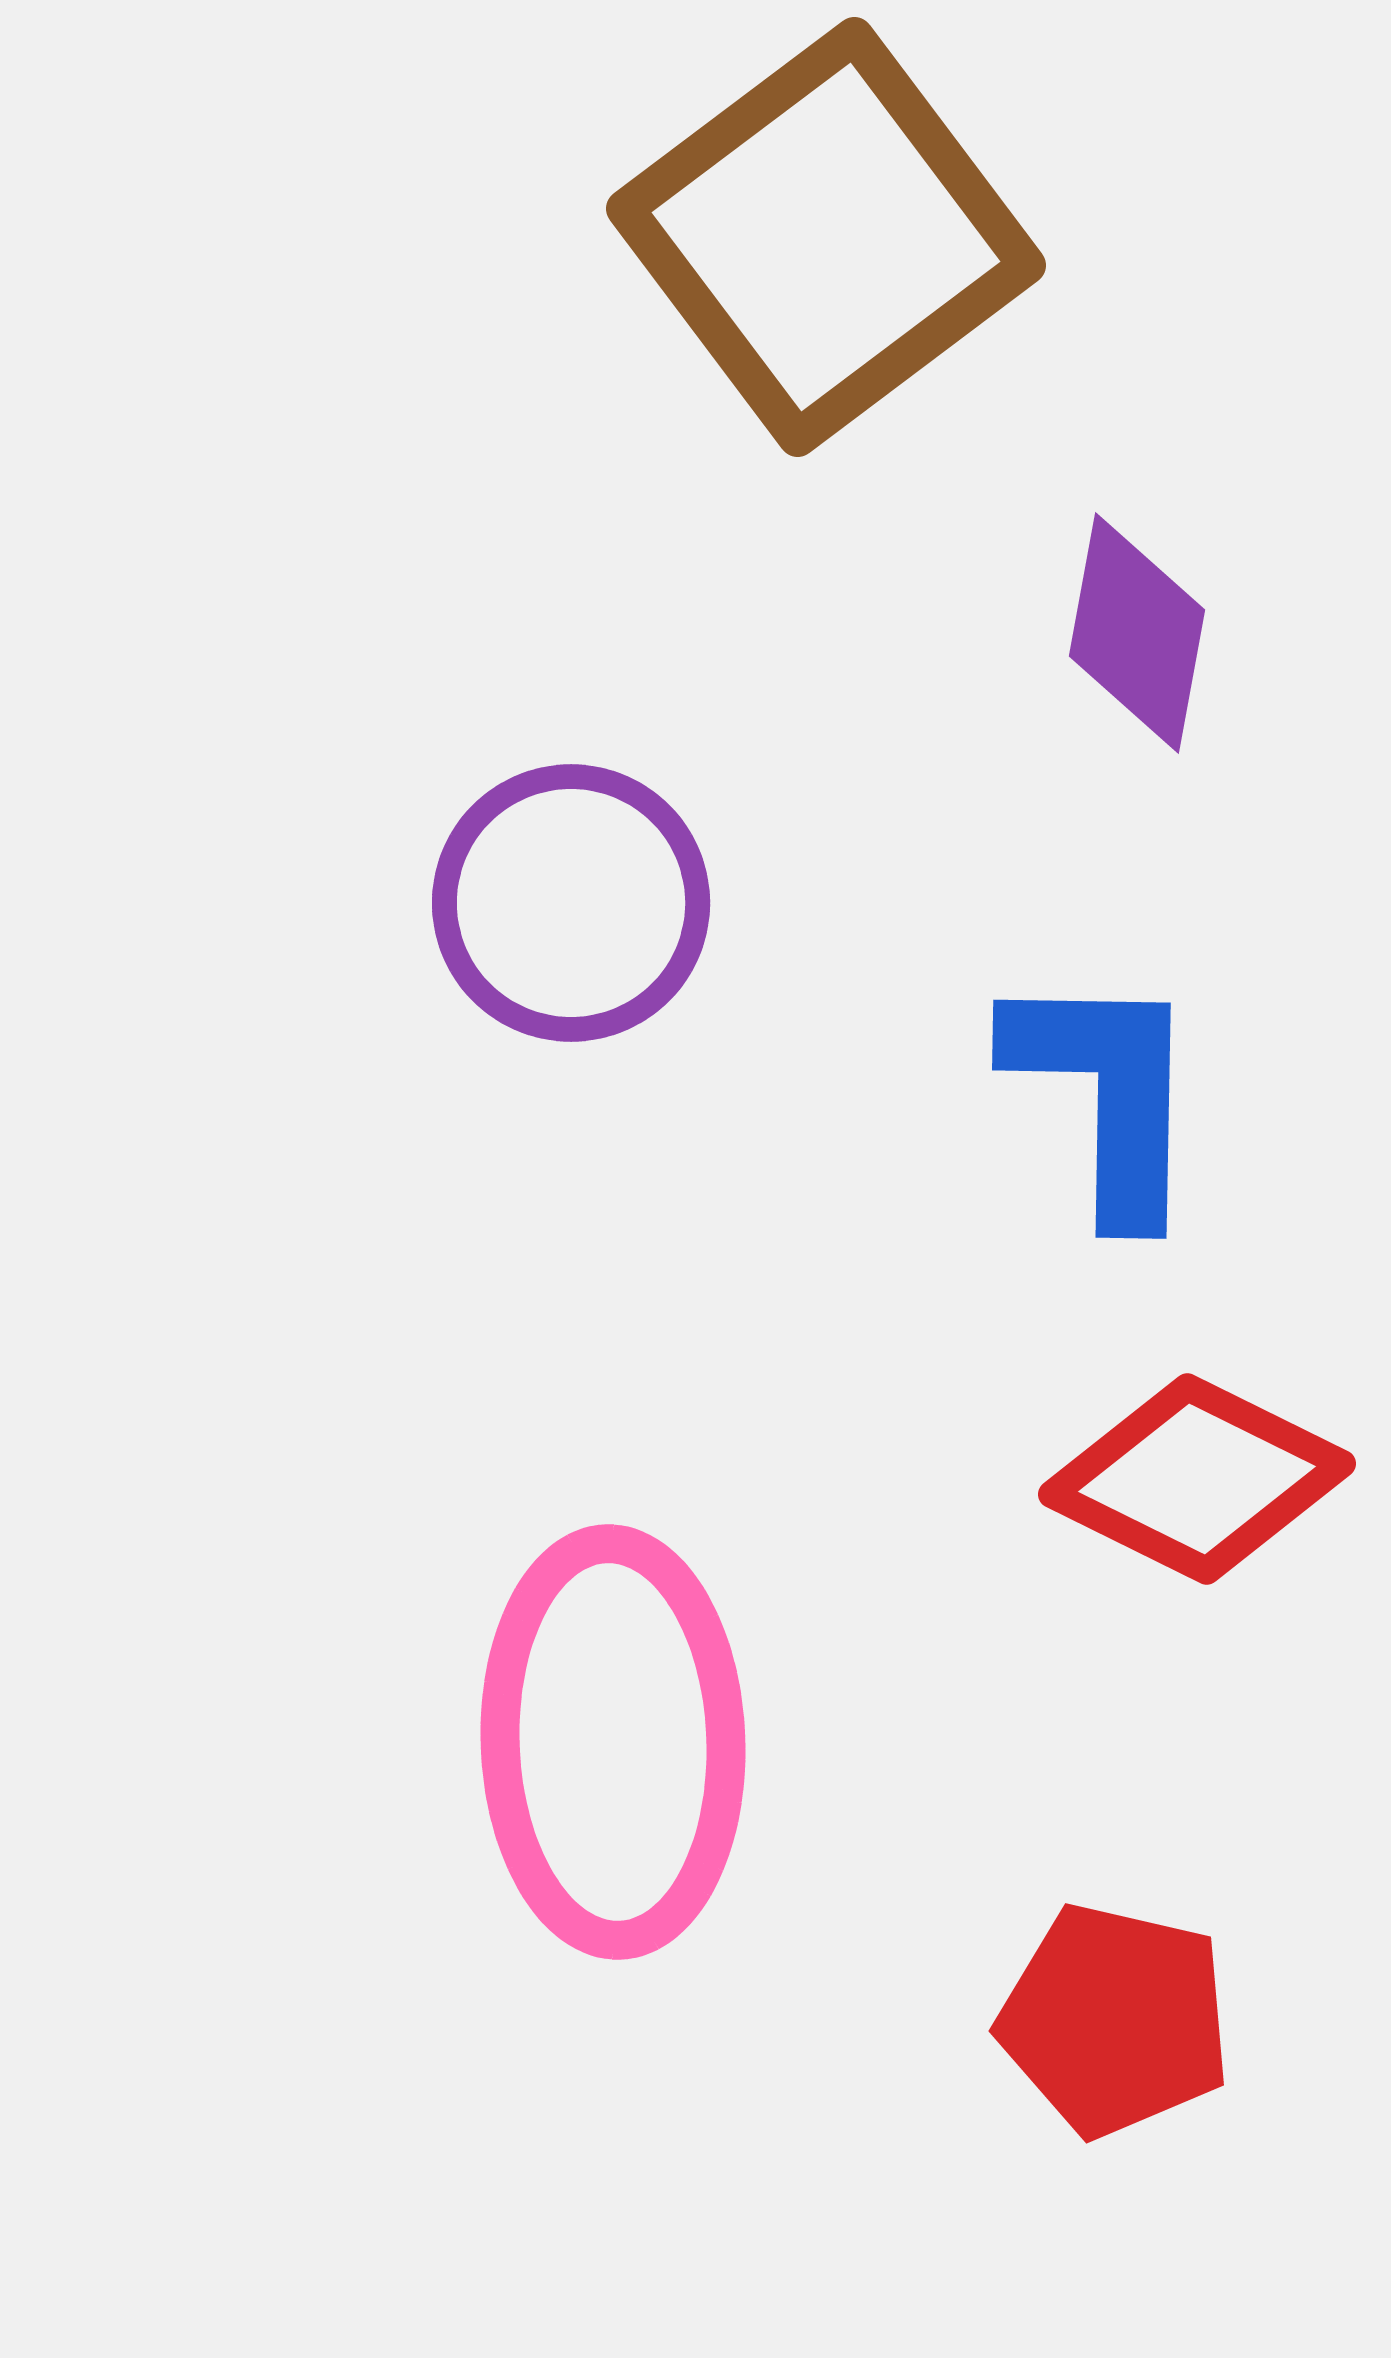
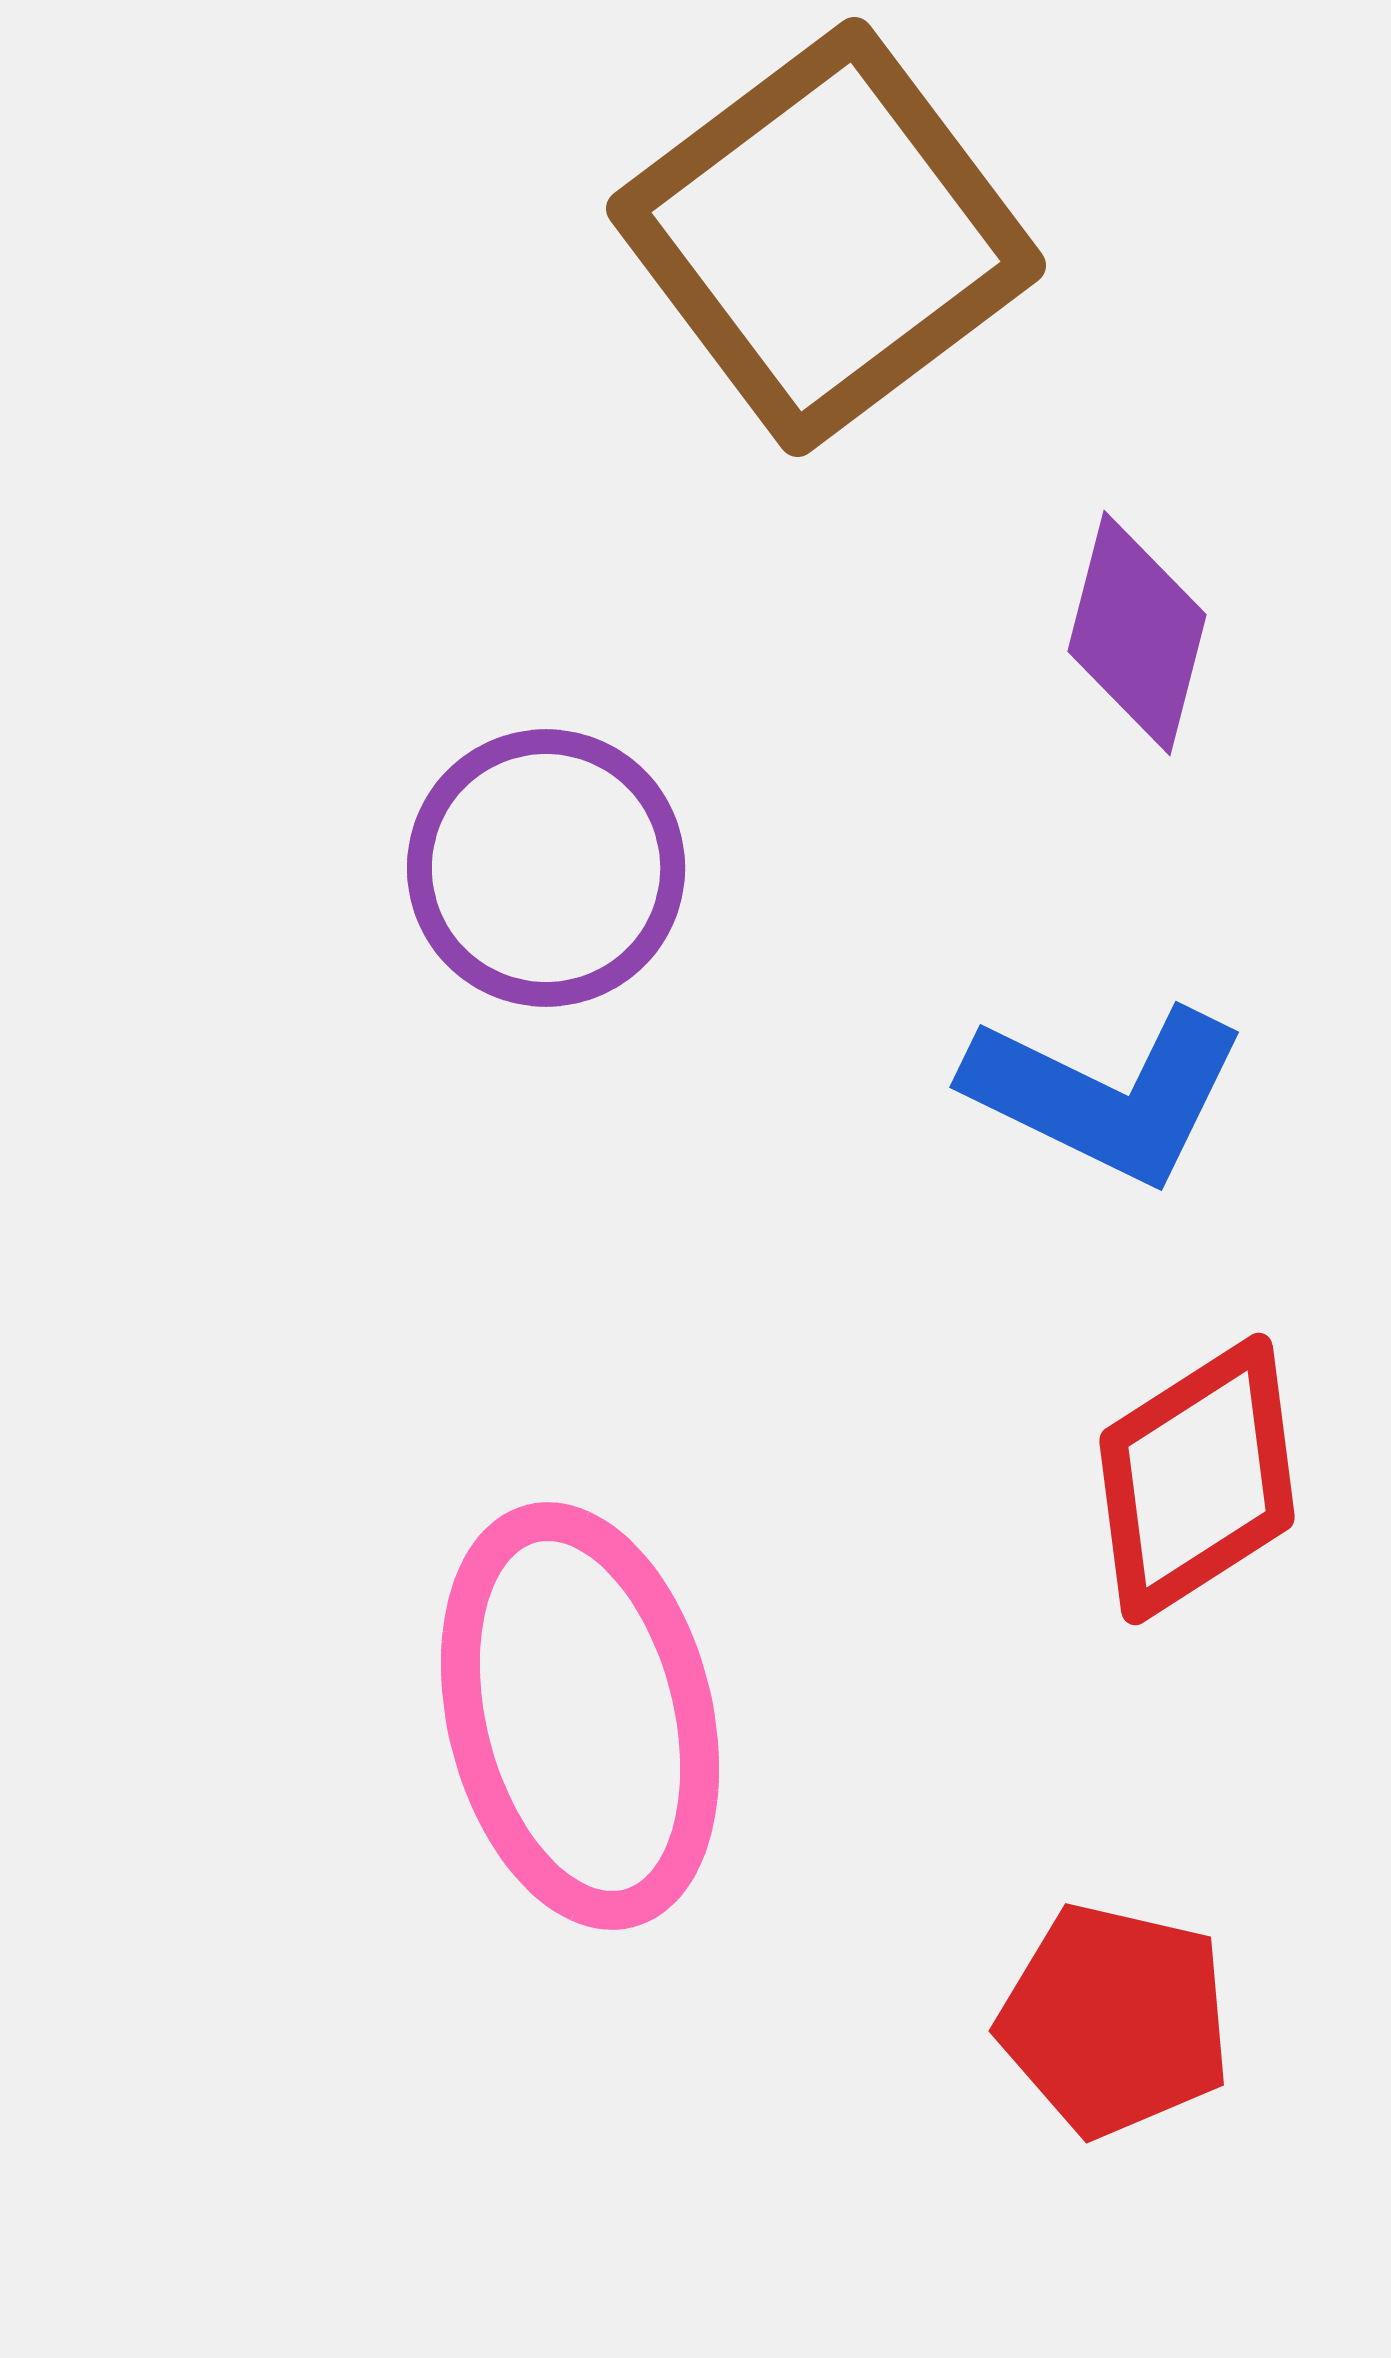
purple diamond: rotated 4 degrees clockwise
purple circle: moved 25 px left, 35 px up
blue L-shape: rotated 115 degrees clockwise
red diamond: rotated 59 degrees counterclockwise
pink ellipse: moved 33 px left, 26 px up; rotated 12 degrees counterclockwise
